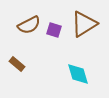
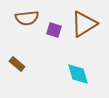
brown semicircle: moved 2 px left, 7 px up; rotated 20 degrees clockwise
